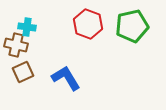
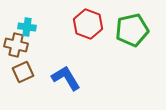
green pentagon: moved 4 px down
